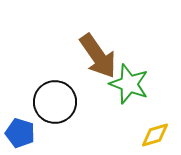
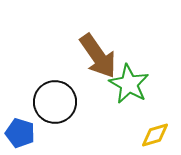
green star: rotated 9 degrees clockwise
